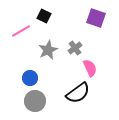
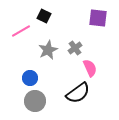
purple square: moved 2 px right; rotated 12 degrees counterclockwise
